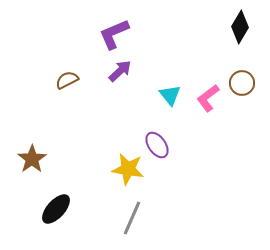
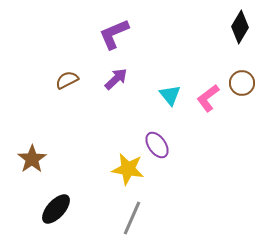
purple arrow: moved 4 px left, 8 px down
